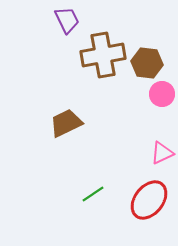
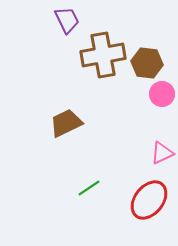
green line: moved 4 px left, 6 px up
